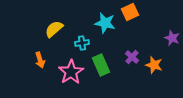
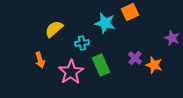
purple cross: moved 3 px right, 1 px down
